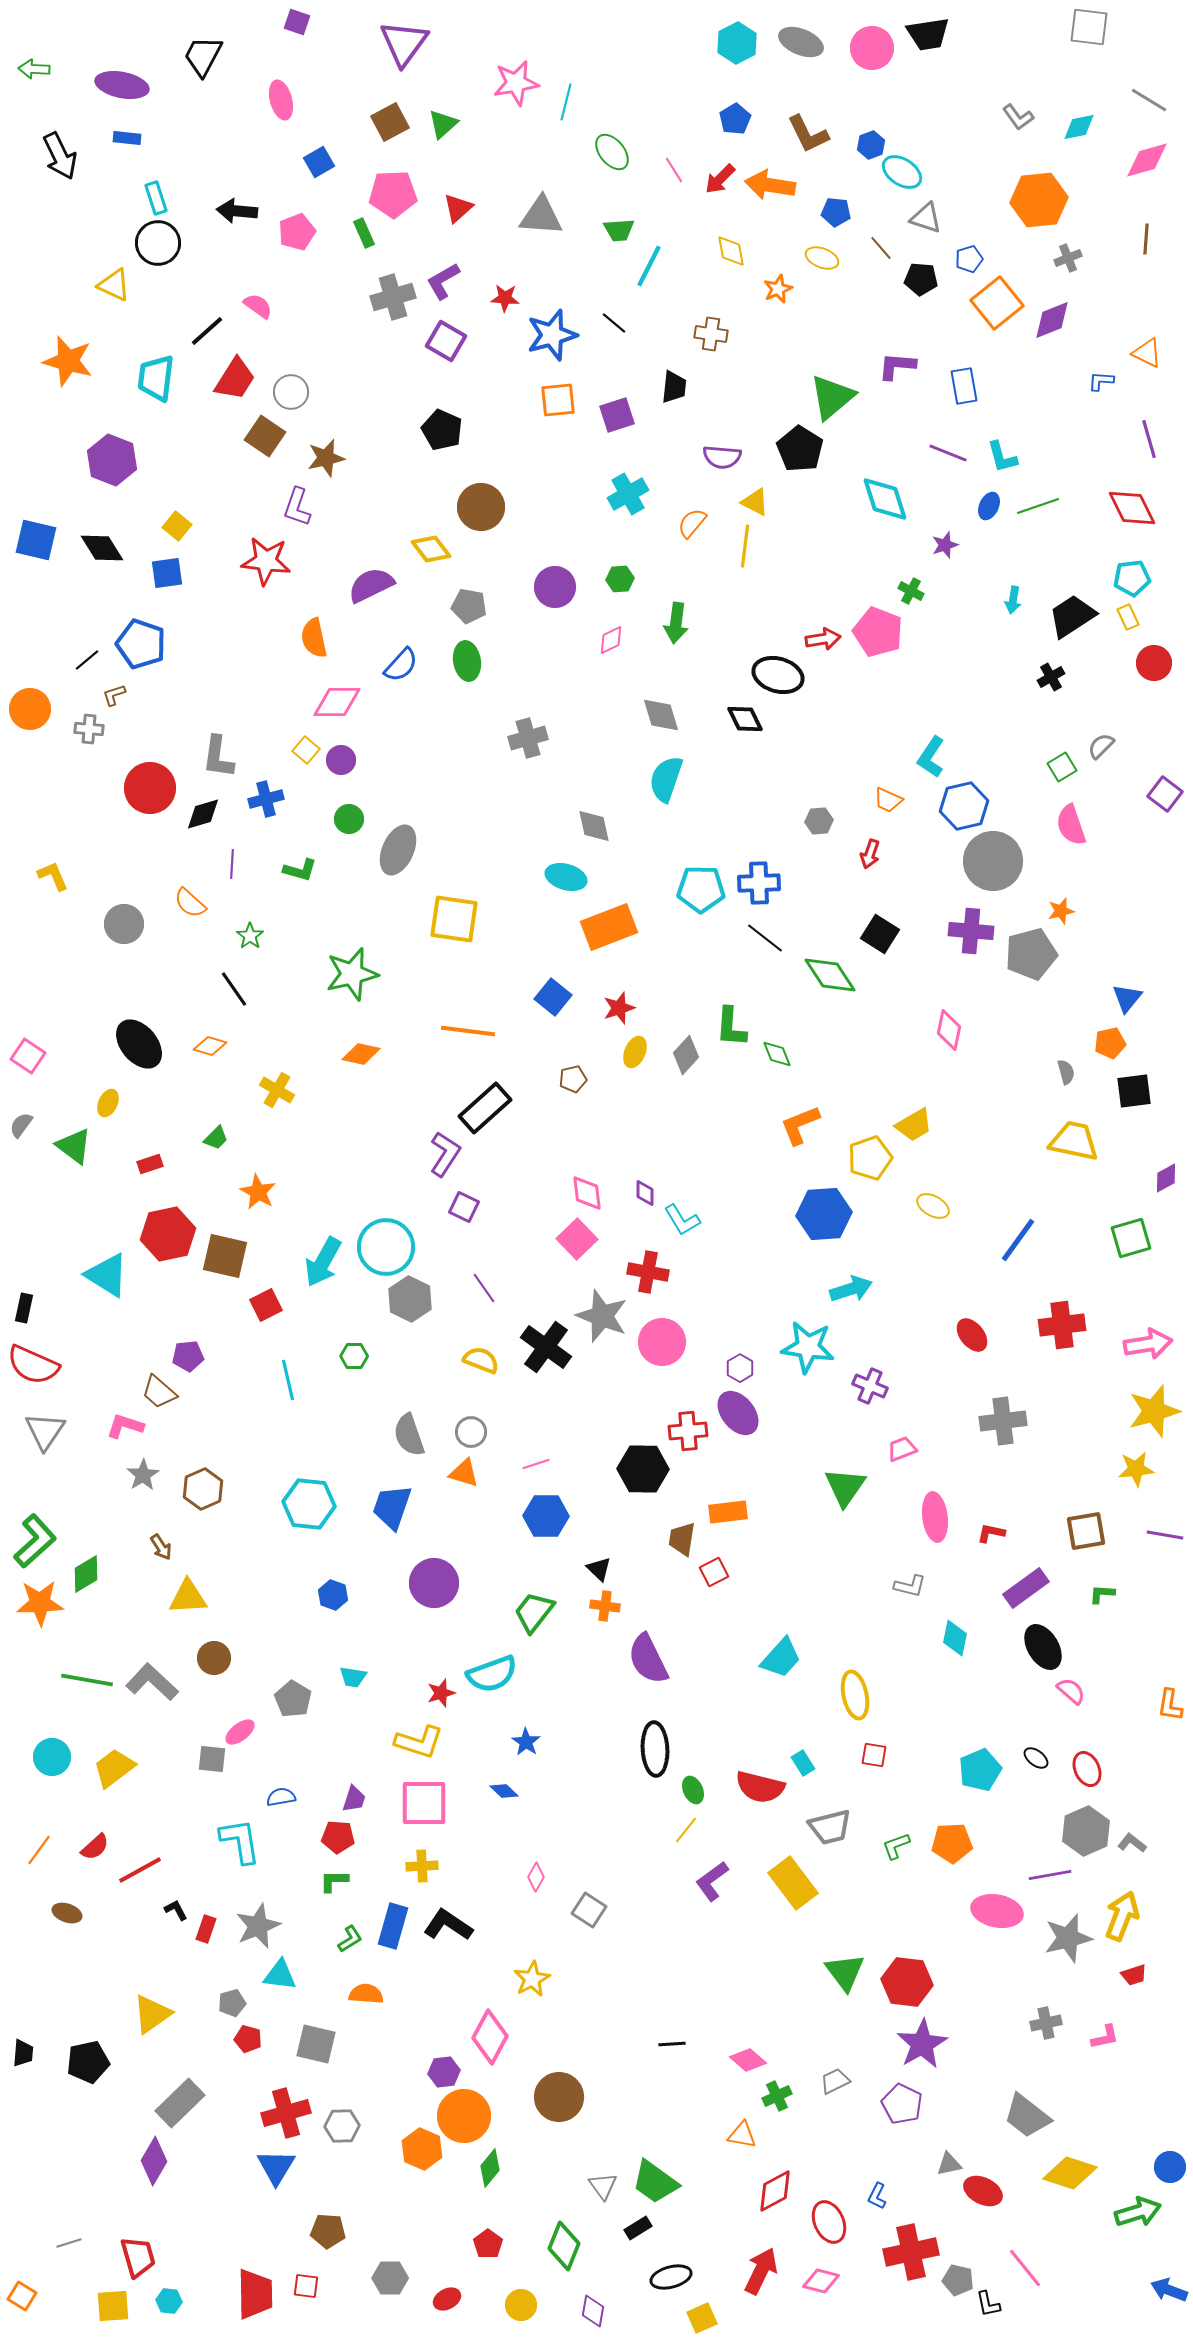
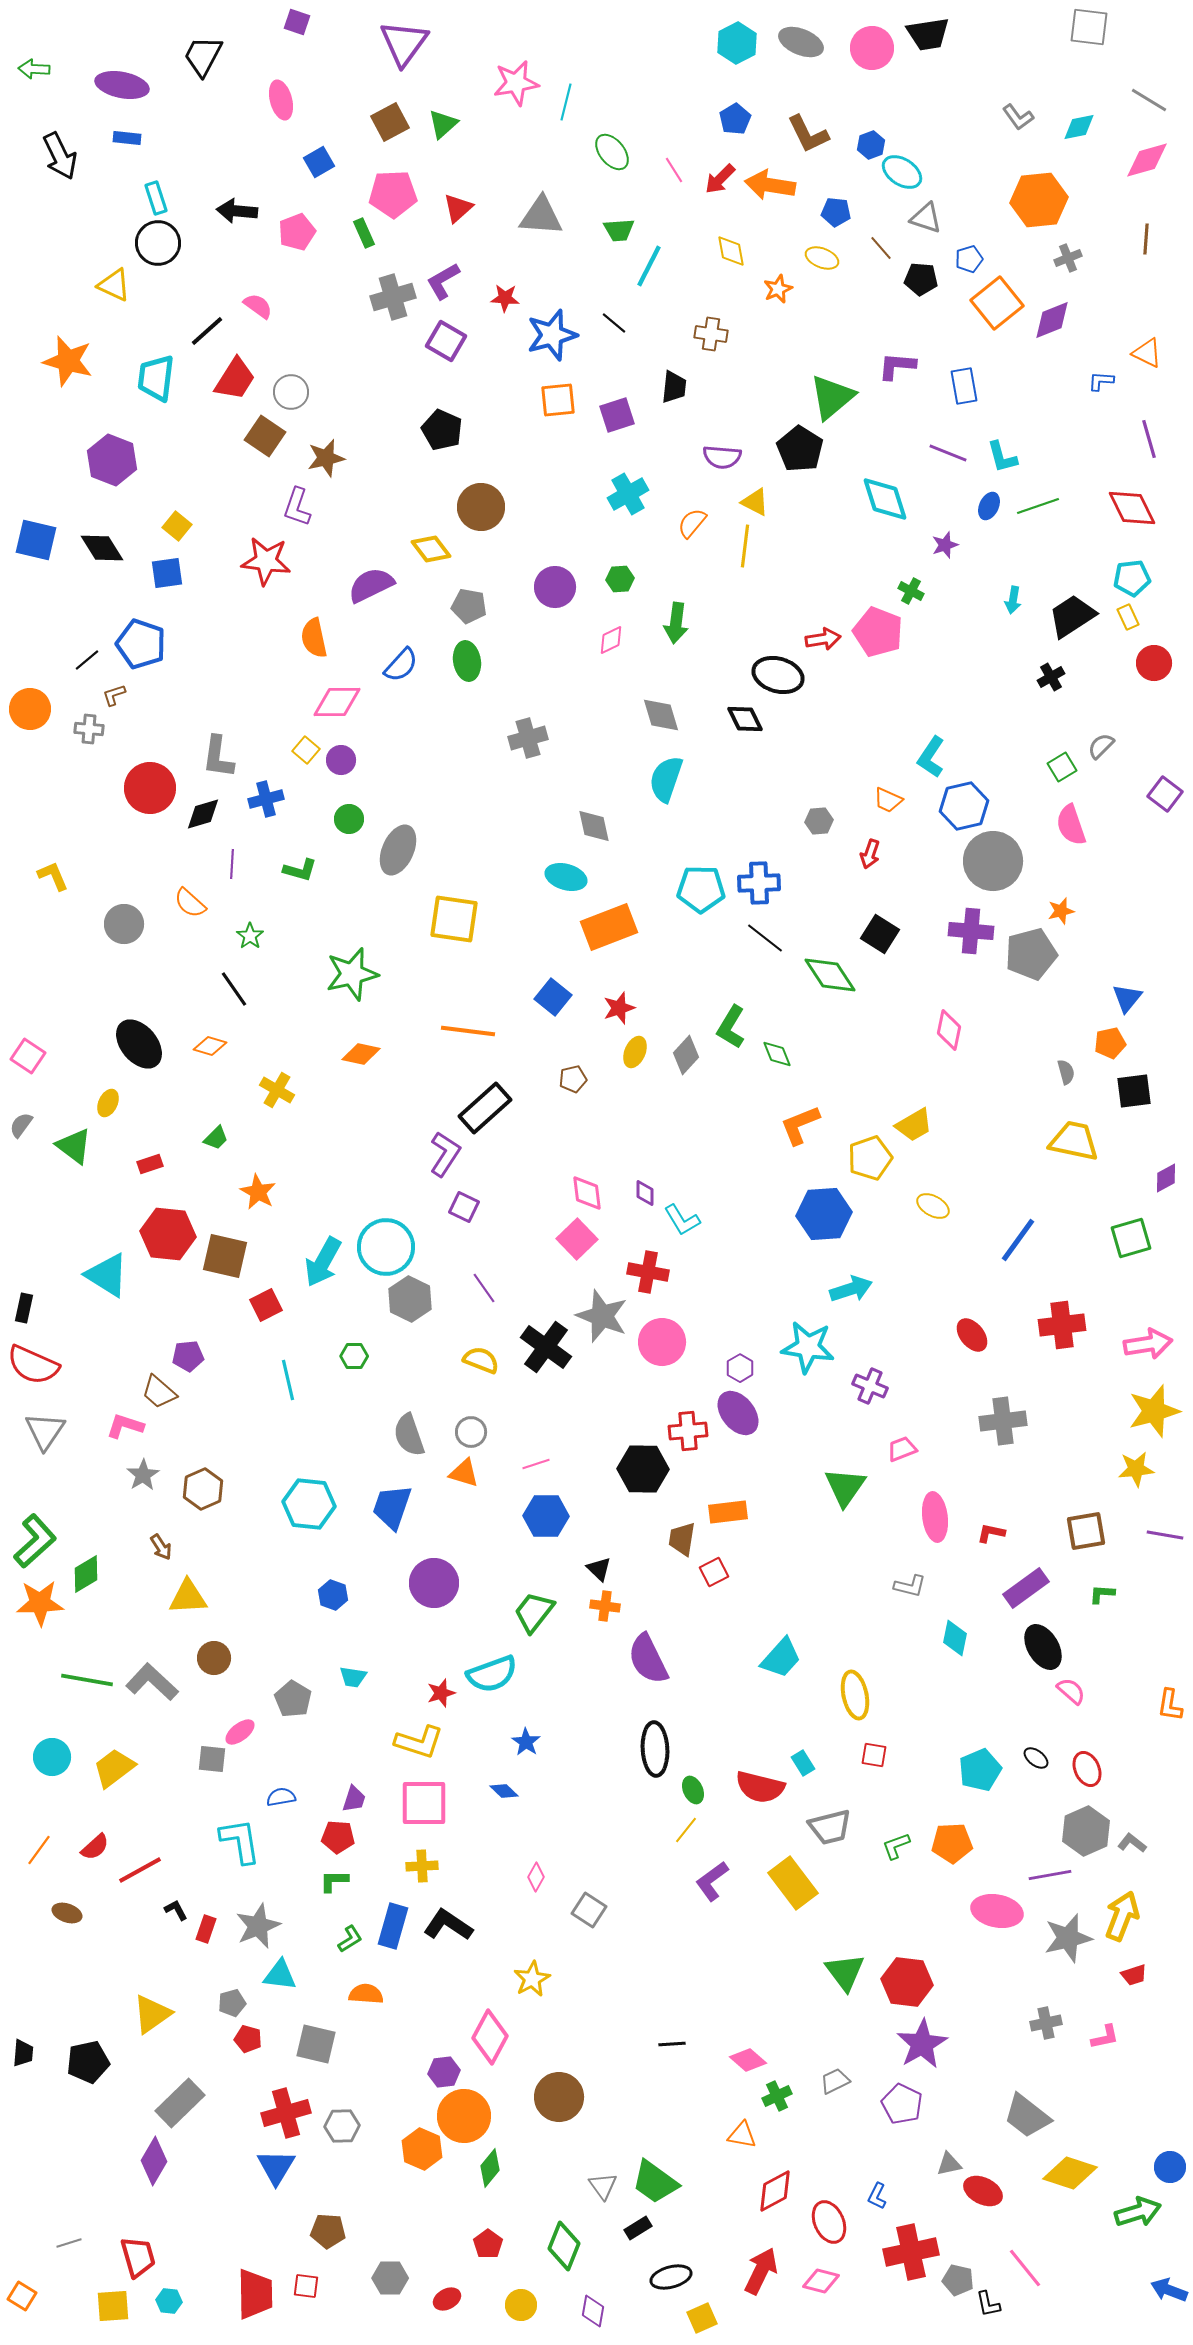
green L-shape at (731, 1027): rotated 27 degrees clockwise
red hexagon at (168, 1234): rotated 18 degrees clockwise
